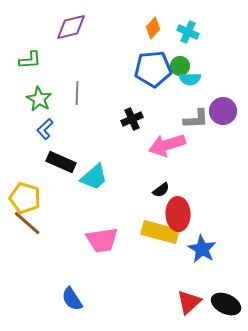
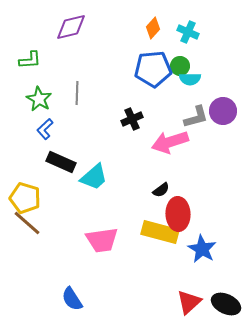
gray L-shape: moved 2 px up; rotated 12 degrees counterclockwise
pink arrow: moved 3 px right, 3 px up
